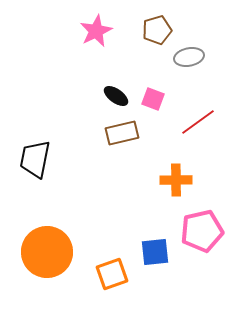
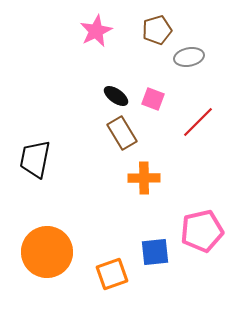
red line: rotated 9 degrees counterclockwise
brown rectangle: rotated 72 degrees clockwise
orange cross: moved 32 px left, 2 px up
